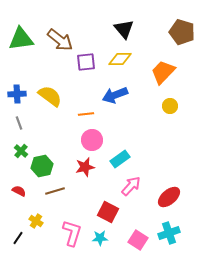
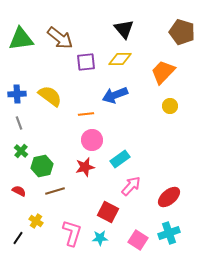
brown arrow: moved 2 px up
